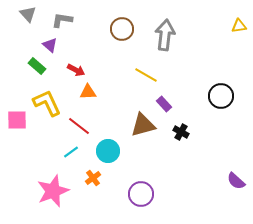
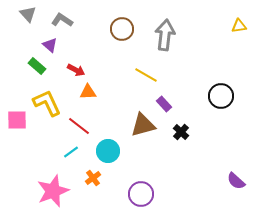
gray L-shape: rotated 25 degrees clockwise
black cross: rotated 14 degrees clockwise
